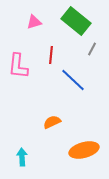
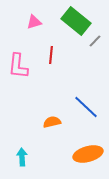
gray line: moved 3 px right, 8 px up; rotated 16 degrees clockwise
blue line: moved 13 px right, 27 px down
orange semicircle: rotated 12 degrees clockwise
orange ellipse: moved 4 px right, 4 px down
